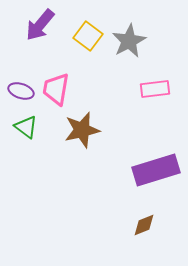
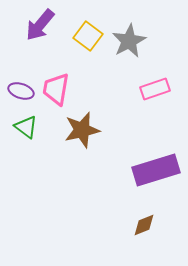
pink rectangle: rotated 12 degrees counterclockwise
